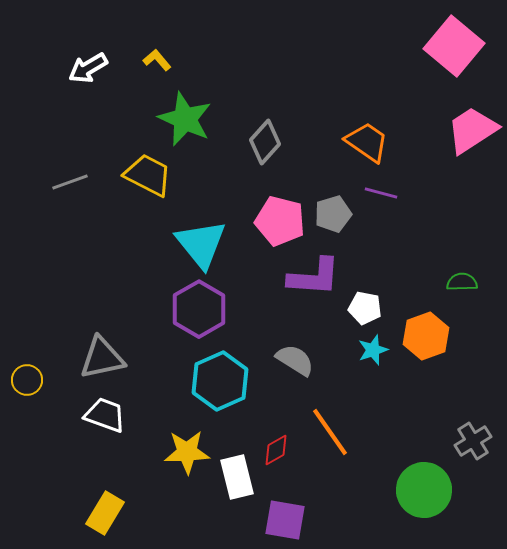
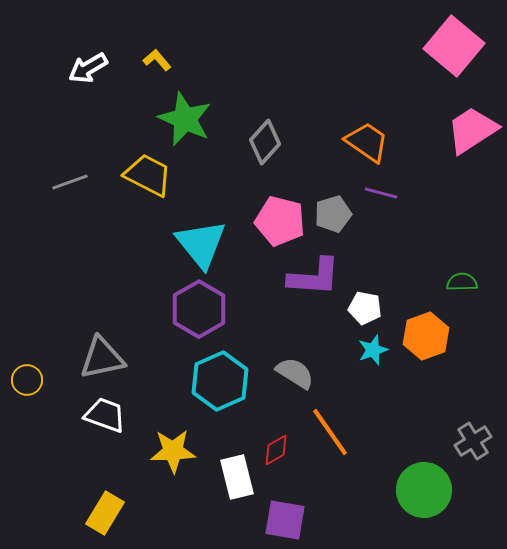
gray semicircle: moved 13 px down
yellow star: moved 14 px left, 1 px up
